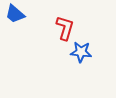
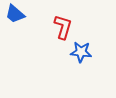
red L-shape: moved 2 px left, 1 px up
